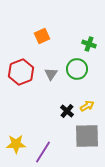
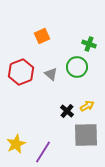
green circle: moved 2 px up
gray triangle: rotated 24 degrees counterclockwise
gray square: moved 1 px left, 1 px up
yellow star: rotated 24 degrees counterclockwise
